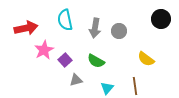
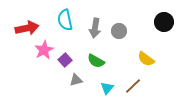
black circle: moved 3 px right, 3 px down
red arrow: moved 1 px right
brown line: moved 2 px left; rotated 54 degrees clockwise
